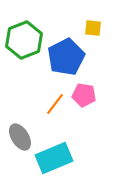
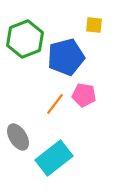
yellow square: moved 1 px right, 3 px up
green hexagon: moved 1 px right, 1 px up
blue pentagon: rotated 12 degrees clockwise
gray ellipse: moved 2 px left
cyan rectangle: rotated 15 degrees counterclockwise
